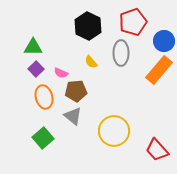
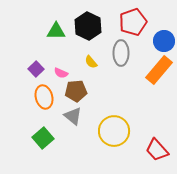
green triangle: moved 23 px right, 16 px up
